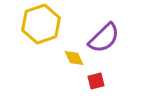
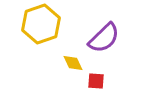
yellow diamond: moved 1 px left, 5 px down
red square: rotated 18 degrees clockwise
